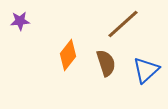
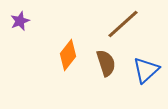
purple star: rotated 18 degrees counterclockwise
